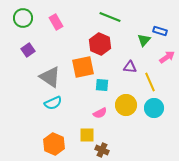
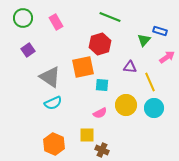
red hexagon: rotated 20 degrees clockwise
